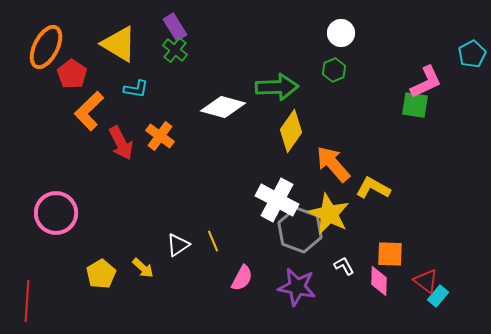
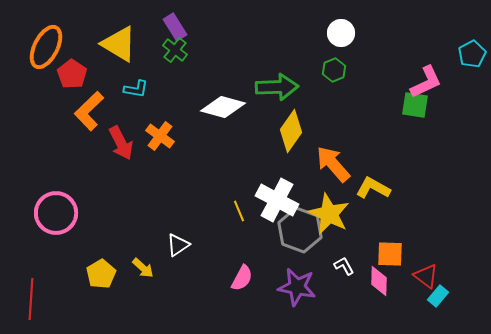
yellow line: moved 26 px right, 30 px up
red triangle: moved 5 px up
red line: moved 4 px right, 2 px up
